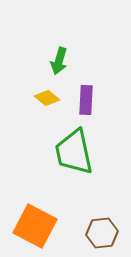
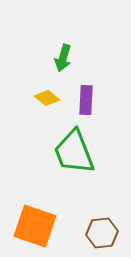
green arrow: moved 4 px right, 3 px up
green trapezoid: rotated 9 degrees counterclockwise
orange square: rotated 9 degrees counterclockwise
